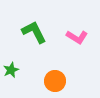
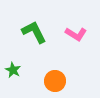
pink L-shape: moved 1 px left, 3 px up
green star: moved 2 px right; rotated 21 degrees counterclockwise
